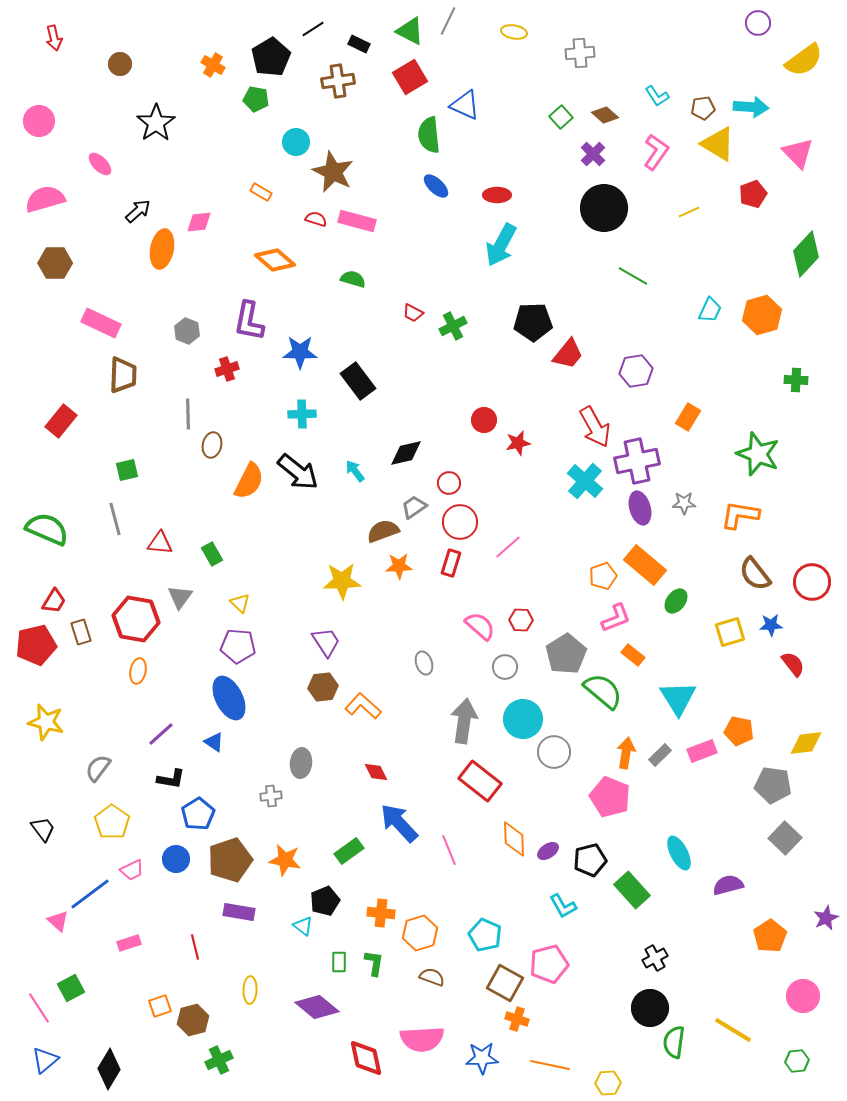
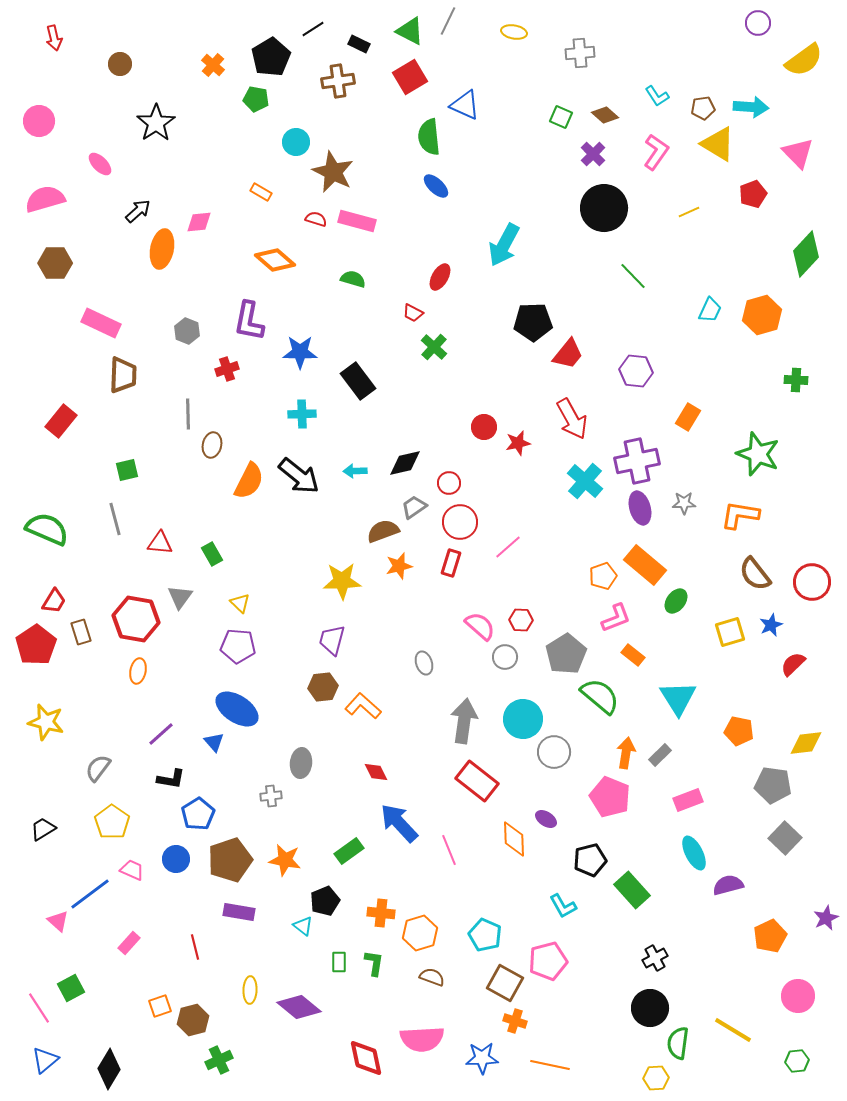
orange cross at (213, 65): rotated 10 degrees clockwise
green square at (561, 117): rotated 25 degrees counterclockwise
green semicircle at (429, 135): moved 2 px down
red ellipse at (497, 195): moved 57 px left, 82 px down; rotated 60 degrees counterclockwise
cyan arrow at (501, 245): moved 3 px right
green line at (633, 276): rotated 16 degrees clockwise
green cross at (453, 326): moved 19 px left, 21 px down; rotated 20 degrees counterclockwise
purple hexagon at (636, 371): rotated 16 degrees clockwise
red circle at (484, 420): moved 7 px down
red arrow at (595, 427): moved 23 px left, 8 px up
black diamond at (406, 453): moved 1 px left, 10 px down
cyan arrow at (355, 471): rotated 55 degrees counterclockwise
black arrow at (298, 472): moved 1 px right, 4 px down
orange star at (399, 566): rotated 12 degrees counterclockwise
blue star at (771, 625): rotated 20 degrees counterclockwise
purple trapezoid at (326, 642): moved 6 px right, 2 px up; rotated 132 degrees counterclockwise
red pentagon at (36, 645): rotated 21 degrees counterclockwise
red semicircle at (793, 664): rotated 96 degrees counterclockwise
gray circle at (505, 667): moved 10 px up
green semicircle at (603, 691): moved 3 px left, 5 px down
blue ellipse at (229, 698): moved 8 px right, 11 px down; rotated 30 degrees counterclockwise
blue triangle at (214, 742): rotated 15 degrees clockwise
pink rectangle at (702, 751): moved 14 px left, 49 px down
red rectangle at (480, 781): moved 3 px left
black trapezoid at (43, 829): rotated 84 degrees counterclockwise
purple ellipse at (548, 851): moved 2 px left, 32 px up; rotated 65 degrees clockwise
cyan ellipse at (679, 853): moved 15 px right
pink trapezoid at (132, 870): rotated 130 degrees counterclockwise
orange pentagon at (770, 936): rotated 8 degrees clockwise
pink rectangle at (129, 943): rotated 30 degrees counterclockwise
pink pentagon at (549, 964): moved 1 px left, 3 px up
pink circle at (803, 996): moved 5 px left
purple diamond at (317, 1007): moved 18 px left
orange cross at (517, 1019): moved 2 px left, 2 px down
green semicircle at (674, 1042): moved 4 px right, 1 px down
yellow hexagon at (608, 1083): moved 48 px right, 5 px up
